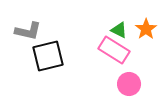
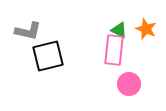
orange star: rotated 15 degrees counterclockwise
pink rectangle: rotated 64 degrees clockwise
